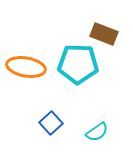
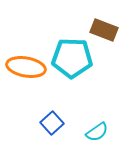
brown rectangle: moved 4 px up
cyan pentagon: moved 6 px left, 6 px up
blue square: moved 1 px right
